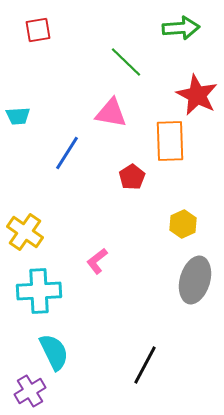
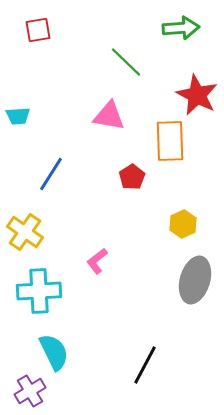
pink triangle: moved 2 px left, 3 px down
blue line: moved 16 px left, 21 px down
